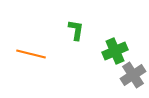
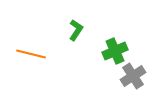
green L-shape: rotated 25 degrees clockwise
gray cross: moved 1 px down
